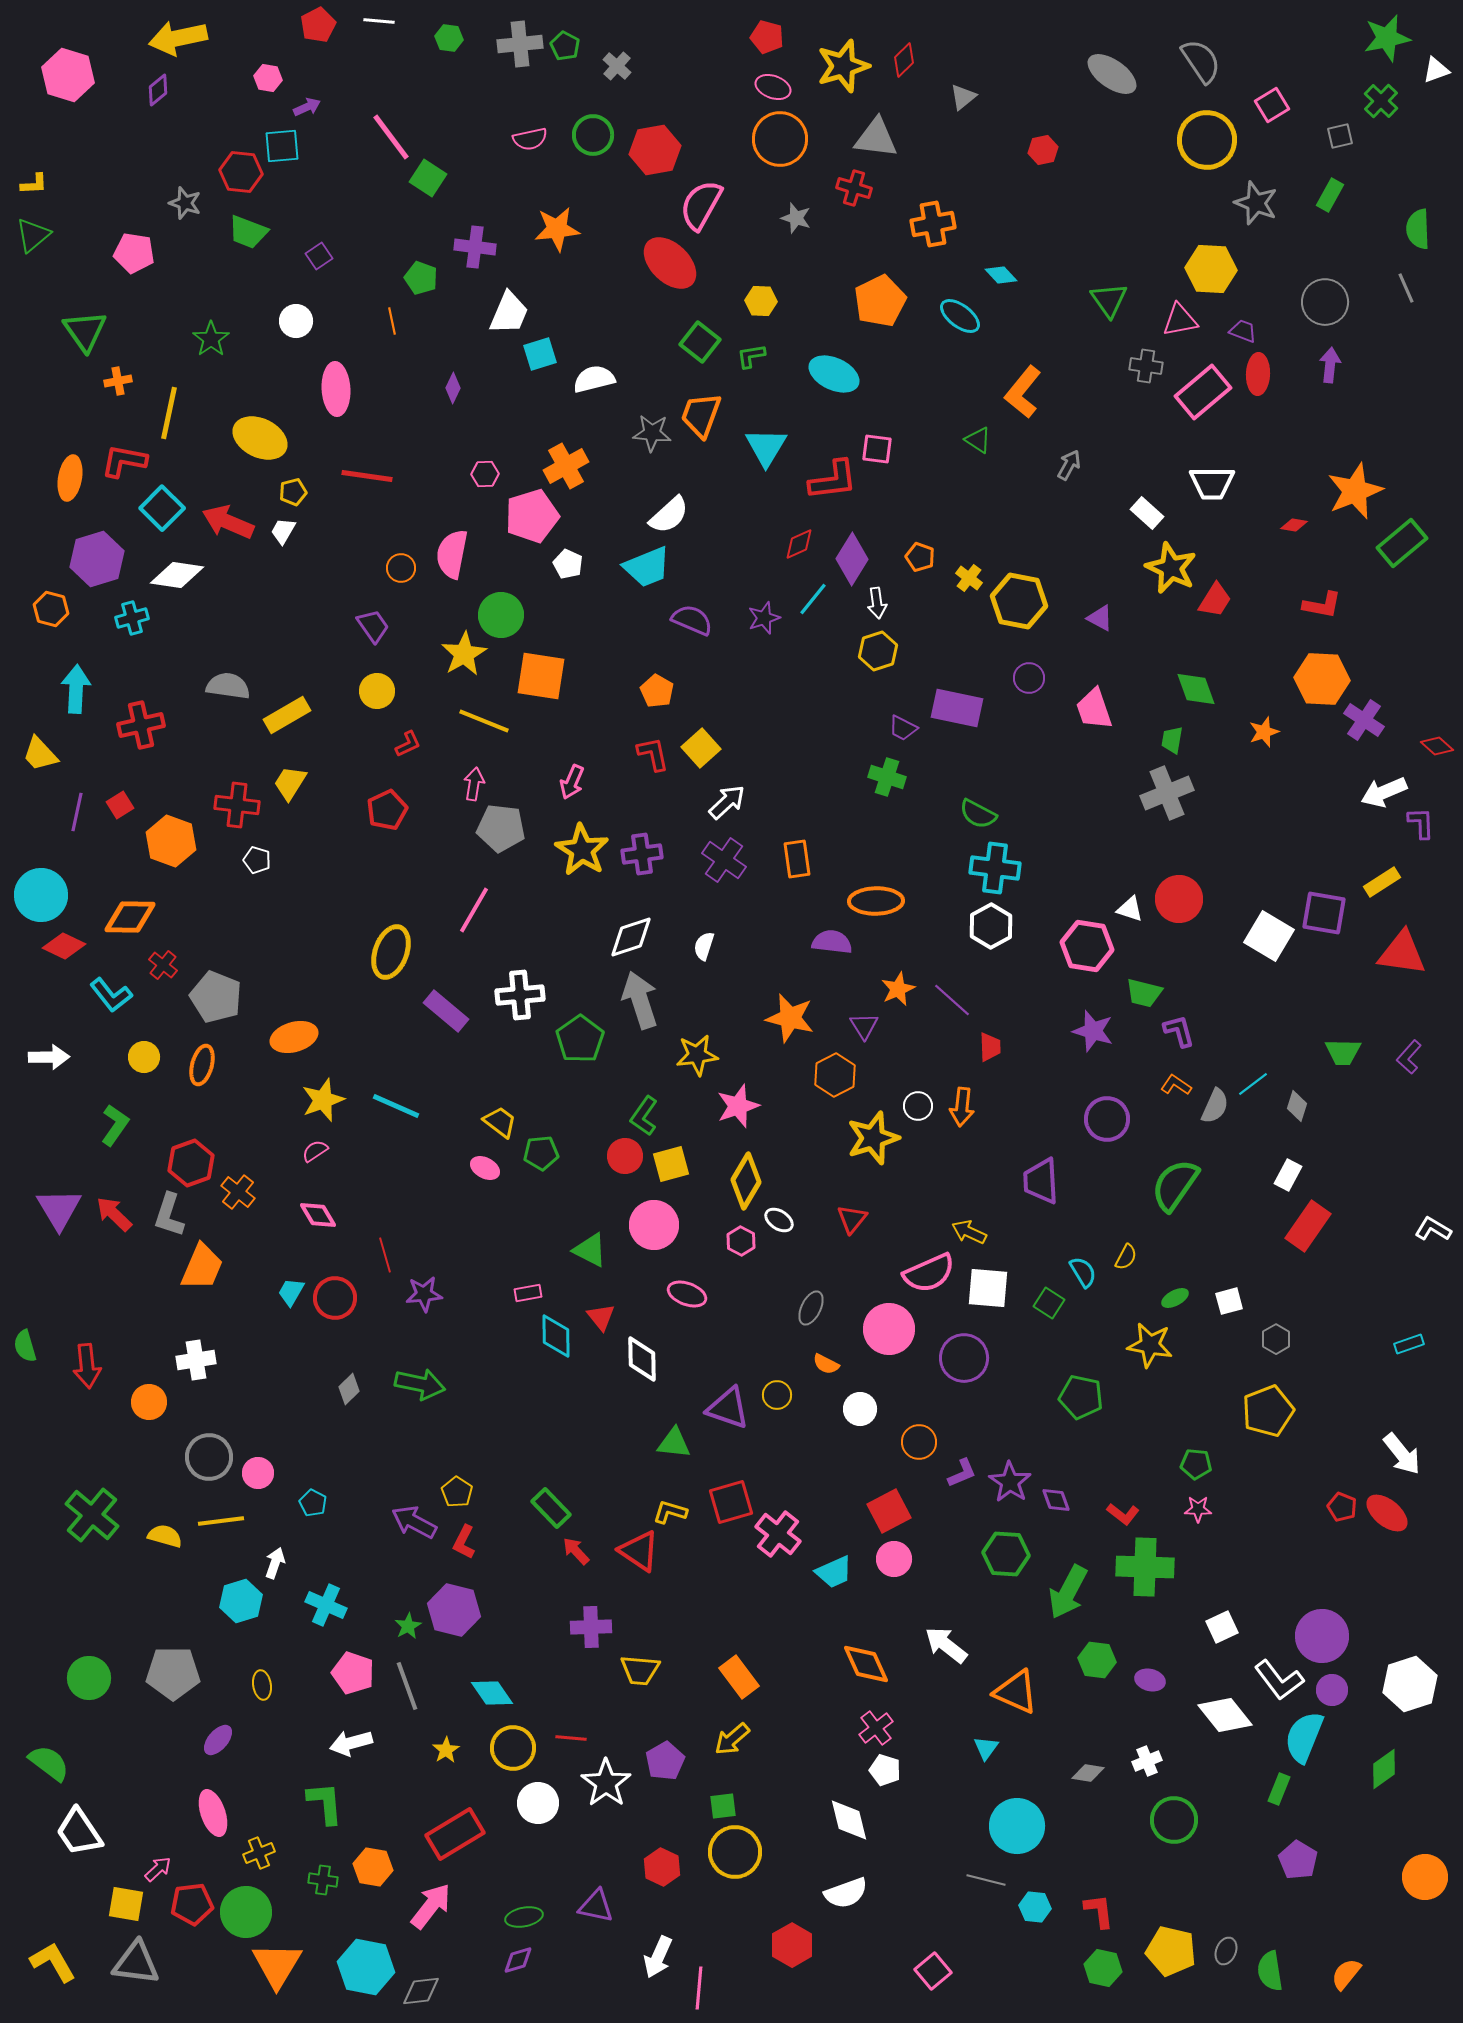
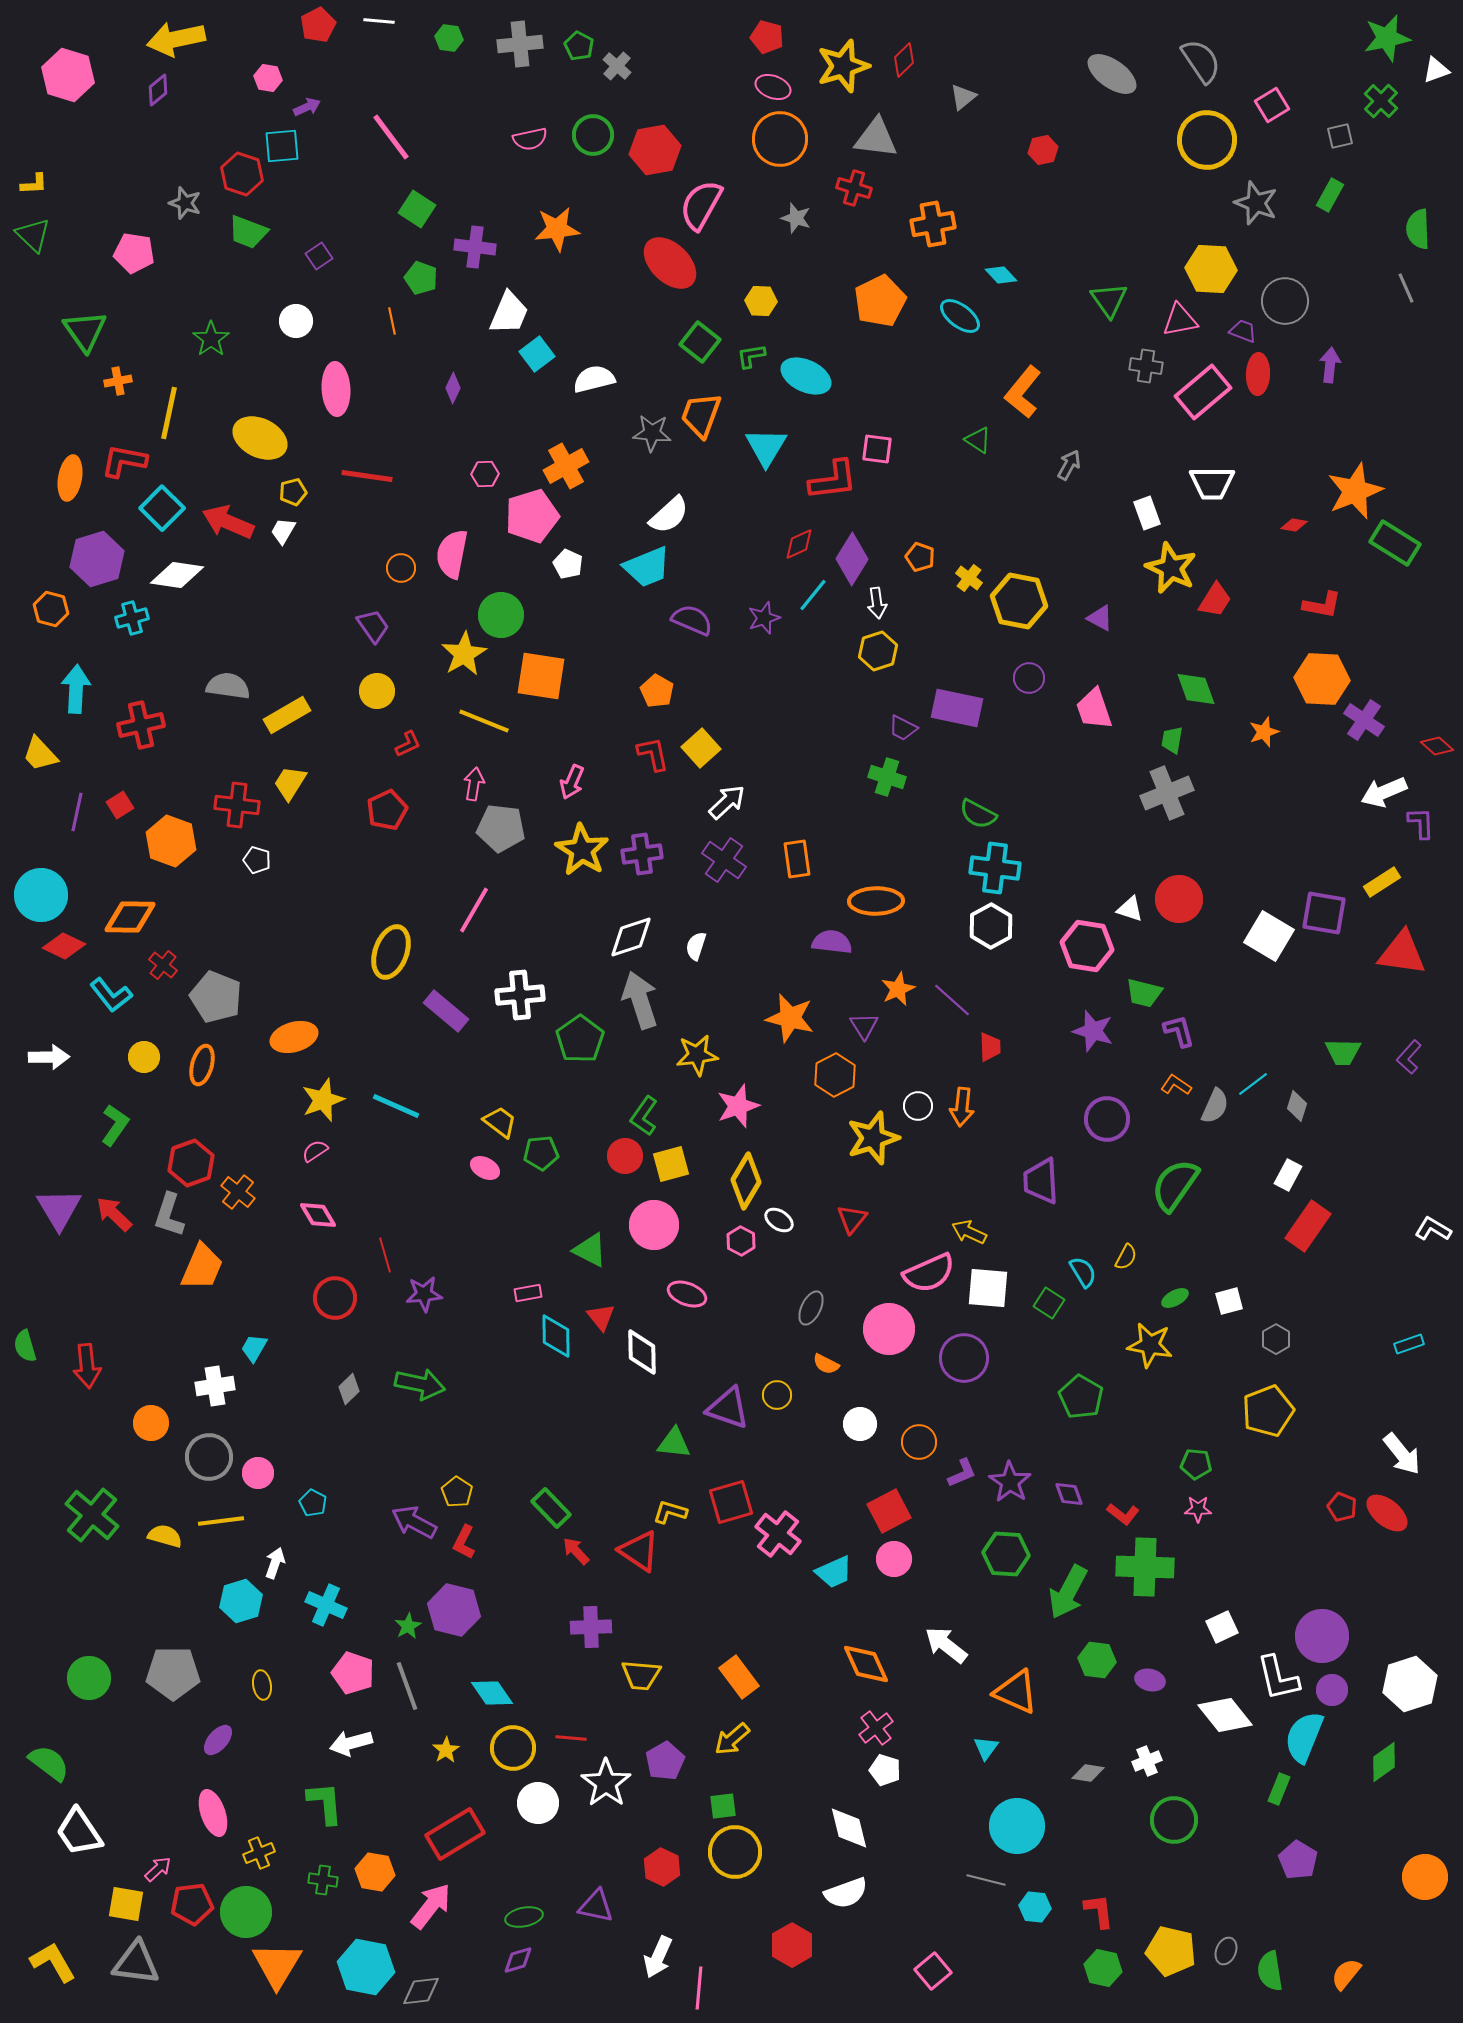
yellow arrow at (178, 38): moved 2 px left, 1 px down
green pentagon at (565, 46): moved 14 px right
red hexagon at (241, 172): moved 1 px right, 2 px down; rotated 12 degrees clockwise
green square at (428, 178): moved 11 px left, 31 px down
green triangle at (33, 235): rotated 36 degrees counterclockwise
gray circle at (1325, 302): moved 40 px left, 1 px up
cyan square at (540, 354): moved 3 px left; rotated 20 degrees counterclockwise
cyan ellipse at (834, 374): moved 28 px left, 2 px down
white rectangle at (1147, 513): rotated 28 degrees clockwise
green rectangle at (1402, 543): moved 7 px left; rotated 72 degrees clockwise
cyan line at (813, 599): moved 4 px up
white semicircle at (704, 946): moved 8 px left
cyan trapezoid at (291, 1292): moved 37 px left, 56 px down
white diamond at (642, 1359): moved 7 px up
white cross at (196, 1360): moved 19 px right, 26 px down
green pentagon at (1081, 1397): rotated 18 degrees clockwise
orange circle at (149, 1402): moved 2 px right, 21 px down
white circle at (860, 1409): moved 15 px down
purple diamond at (1056, 1500): moved 13 px right, 6 px up
yellow trapezoid at (640, 1670): moved 1 px right, 5 px down
white L-shape at (1279, 1680): moved 1 px left, 2 px up; rotated 24 degrees clockwise
green diamond at (1384, 1769): moved 7 px up
white diamond at (849, 1820): moved 8 px down
orange hexagon at (373, 1867): moved 2 px right, 5 px down
